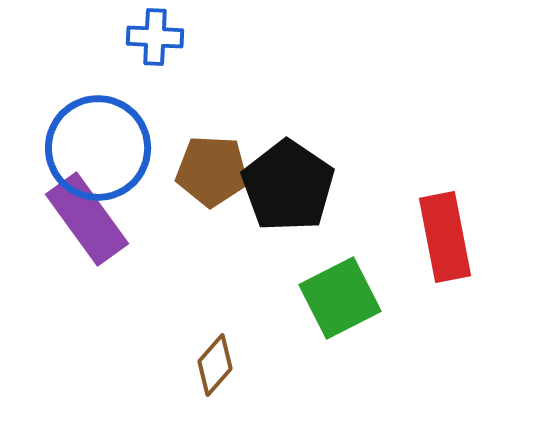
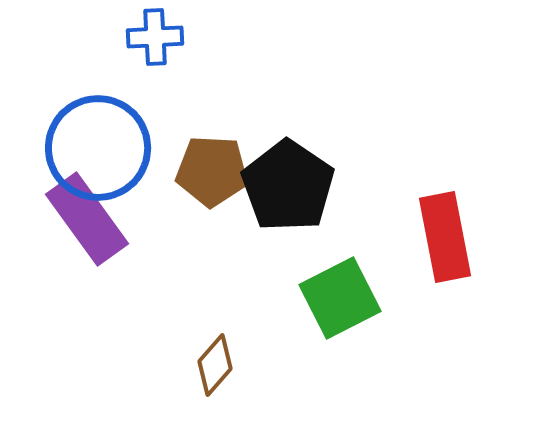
blue cross: rotated 6 degrees counterclockwise
